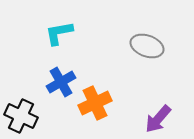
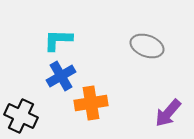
cyan L-shape: moved 1 px left, 7 px down; rotated 12 degrees clockwise
blue cross: moved 6 px up
orange cross: moved 4 px left; rotated 16 degrees clockwise
purple arrow: moved 10 px right, 6 px up
